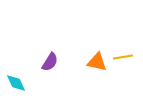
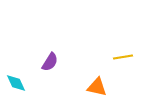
orange triangle: moved 25 px down
